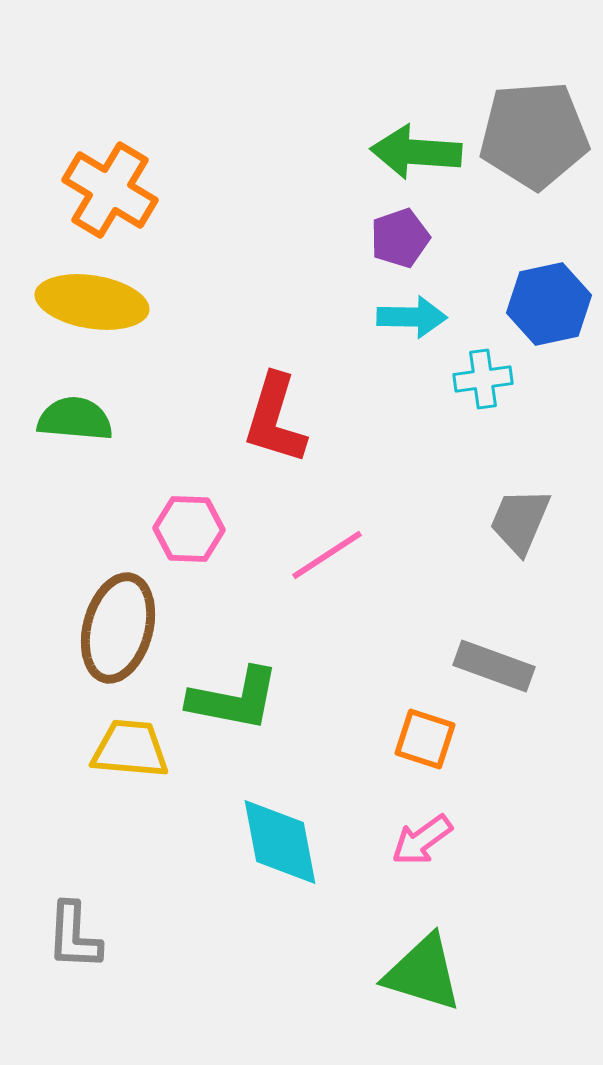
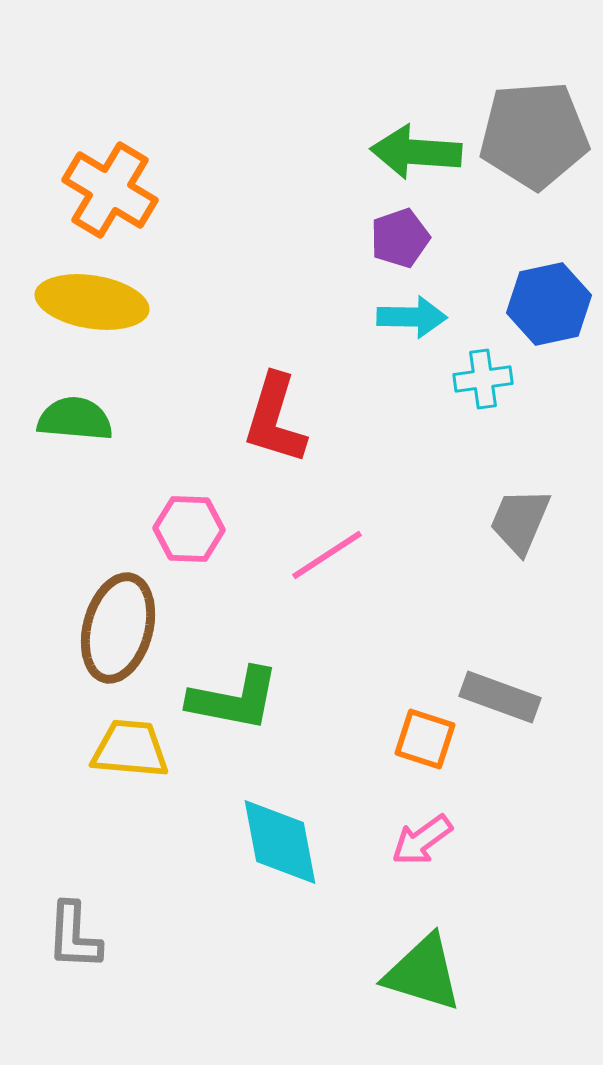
gray rectangle: moved 6 px right, 31 px down
